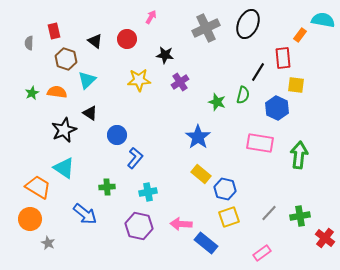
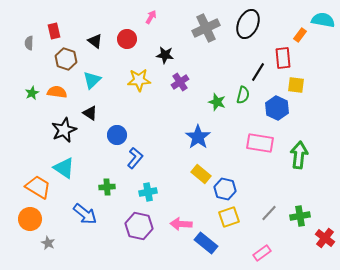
cyan triangle at (87, 80): moved 5 px right
